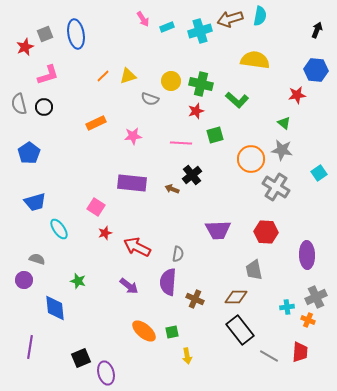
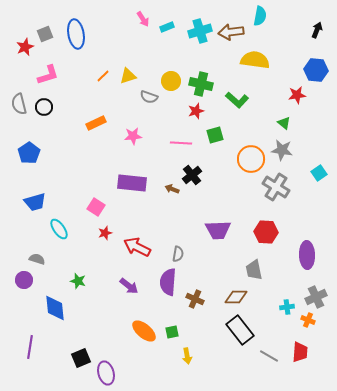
brown arrow at (230, 19): moved 1 px right, 13 px down; rotated 10 degrees clockwise
gray semicircle at (150, 99): moved 1 px left, 2 px up
